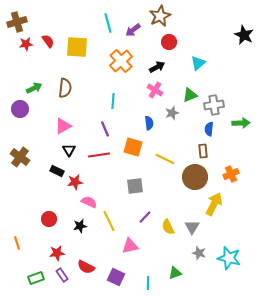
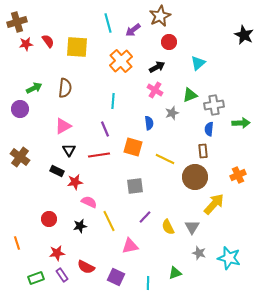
orange cross at (231, 174): moved 7 px right, 1 px down
yellow arrow at (214, 204): rotated 15 degrees clockwise
